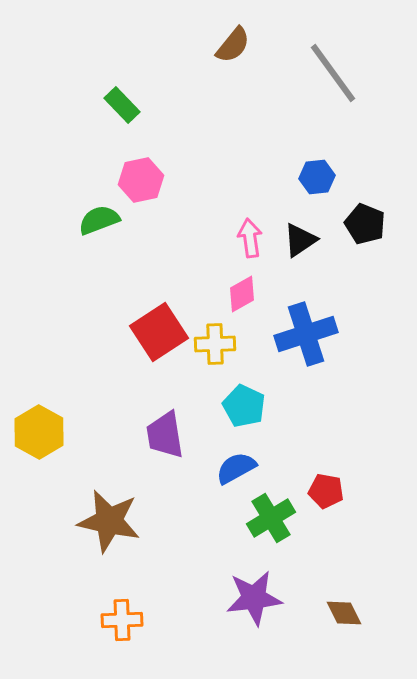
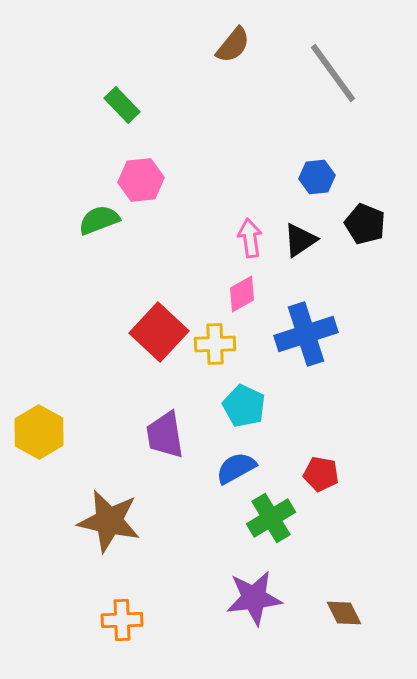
pink hexagon: rotated 6 degrees clockwise
red square: rotated 14 degrees counterclockwise
red pentagon: moved 5 px left, 17 px up
